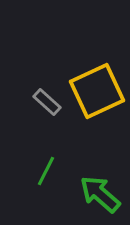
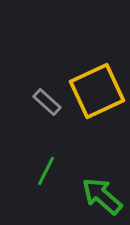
green arrow: moved 2 px right, 2 px down
